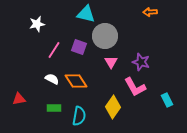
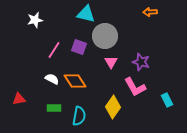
white star: moved 2 px left, 4 px up
orange diamond: moved 1 px left
